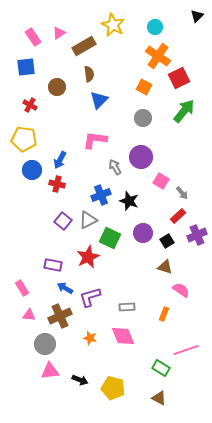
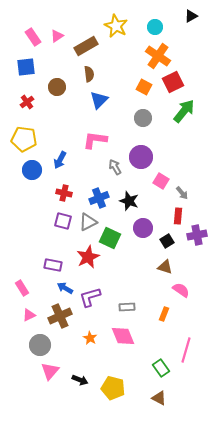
black triangle at (197, 16): moved 6 px left; rotated 16 degrees clockwise
yellow star at (113, 25): moved 3 px right, 1 px down
pink triangle at (59, 33): moved 2 px left, 3 px down
brown rectangle at (84, 46): moved 2 px right
red square at (179, 78): moved 6 px left, 4 px down
red cross at (30, 105): moved 3 px left, 3 px up; rotated 24 degrees clockwise
red cross at (57, 184): moved 7 px right, 9 px down
blue cross at (101, 195): moved 2 px left, 3 px down
red rectangle at (178, 216): rotated 42 degrees counterclockwise
gray triangle at (88, 220): moved 2 px down
purple square at (63, 221): rotated 24 degrees counterclockwise
purple circle at (143, 233): moved 5 px up
purple cross at (197, 235): rotated 12 degrees clockwise
pink triangle at (29, 315): rotated 32 degrees counterclockwise
orange star at (90, 338): rotated 16 degrees clockwise
gray circle at (45, 344): moved 5 px left, 1 px down
pink line at (186, 350): rotated 55 degrees counterclockwise
green rectangle at (161, 368): rotated 24 degrees clockwise
pink triangle at (50, 371): rotated 42 degrees counterclockwise
